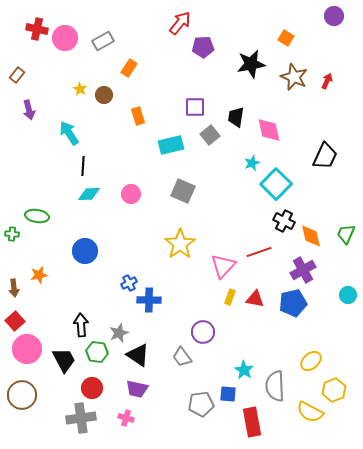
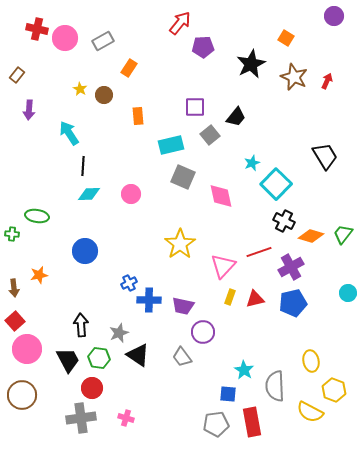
black star at (251, 64): rotated 16 degrees counterclockwise
purple arrow at (29, 110): rotated 18 degrees clockwise
orange rectangle at (138, 116): rotated 12 degrees clockwise
black trapezoid at (236, 117): rotated 150 degrees counterclockwise
pink diamond at (269, 130): moved 48 px left, 66 px down
black trapezoid at (325, 156): rotated 56 degrees counterclockwise
gray square at (183, 191): moved 14 px up
green trapezoid at (346, 234): moved 3 px left; rotated 15 degrees clockwise
orange diamond at (311, 236): rotated 60 degrees counterclockwise
purple cross at (303, 270): moved 12 px left, 3 px up
cyan circle at (348, 295): moved 2 px up
red triangle at (255, 299): rotated 24 degrees counterclockwise
green hexagon at (97, 352): moved 2 px right, 6 px down
black trapezoid at (64, 360): moved 4 px right
yellow ellipse at (311, 361): rotated 60 degrees counterclockwise
purple trapezoid at (137, 389): moved 46 px right, 83 px up
yellow hexagon at (334, 390): rotated 20 degrees counterclockwise
gray pentagon at (201, 404): moved 15 px right, 20 px down
